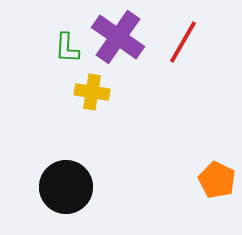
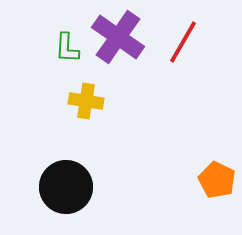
yellow cross: moved 6 px left, 9 px down
